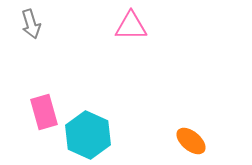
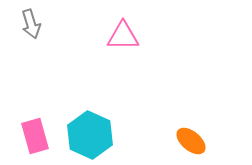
pink triangle: moved 8 px left, 10 px down
pink rectangle: moved 9 px left, 24 px down
cyan hexagon: moved 2 px right
